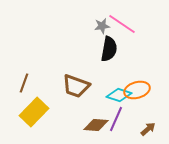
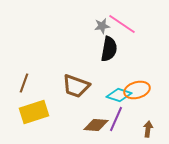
yellow rectangle: rotated 28 degrees clockwise
brown arrow: rotated 42 degrees counterclockwise
